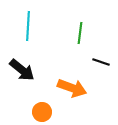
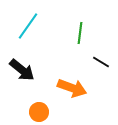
cyan line: rotated 32 degrees clockwise
black line: rotated 12 degrees clockwise
orange circle: moved 3 px left
